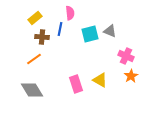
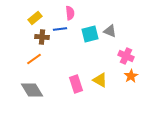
blue line: rotated 72 degrees clockwise
